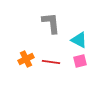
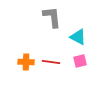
gray L-shape: moved 1 px right, 6 px up
cyan triangle: moved 1 px left, 3 px up
orange cross: moved 3 px down; rotated 28 degrees clockwise
